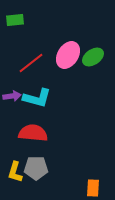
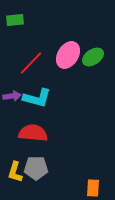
red line: rotated 8 degrees counterclockwise
